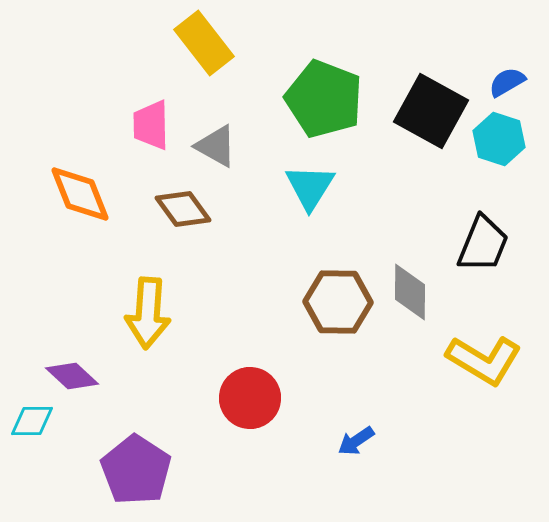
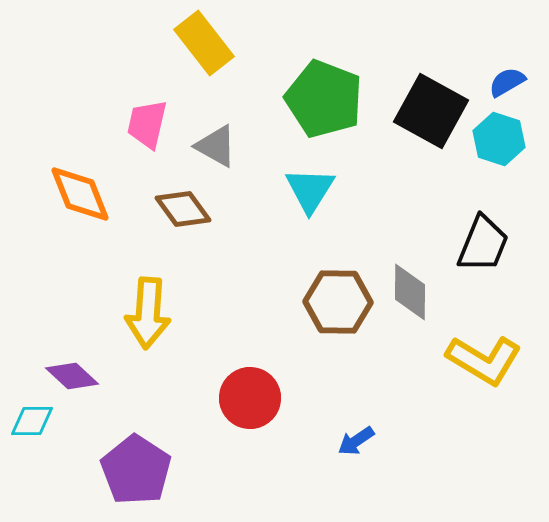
pink trapezoid: moved 4 px left, 1 px up; rotated 14 degrees clockwise
cyan triangle: moved 3 px down
